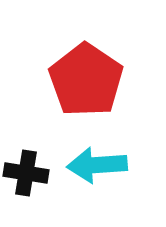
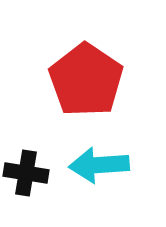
cyan arrow: moved 2 px right
